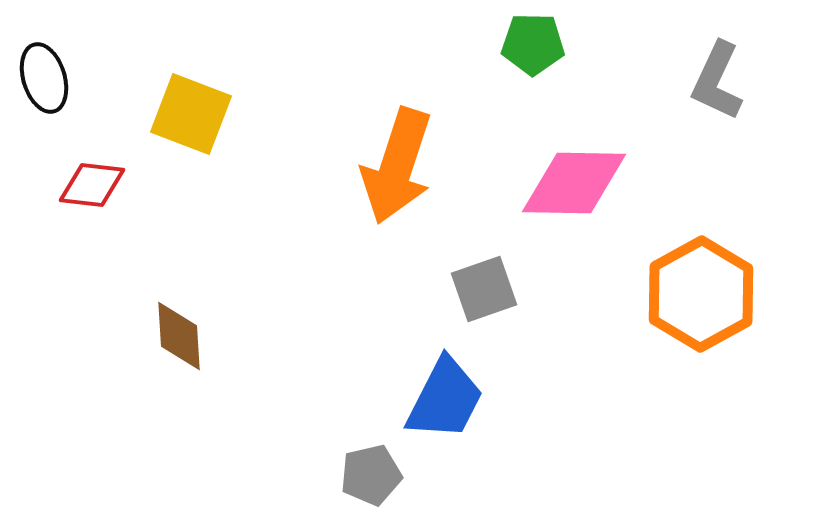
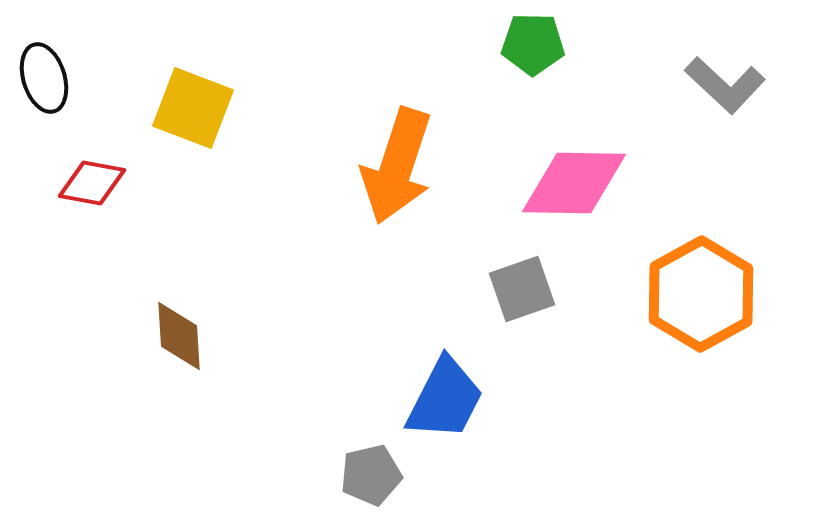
gray L-shape: moved 8 px right, 4 px down; rotated 72 degrees counterclockwise
yellow square: moved 2 px right, 6 px up
red diamond: moved 2 px up; rotated 4 degrees clockwise
gray square: moved 38 px right
